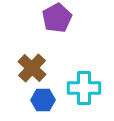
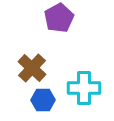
purple pentagon: moved 2 px right
